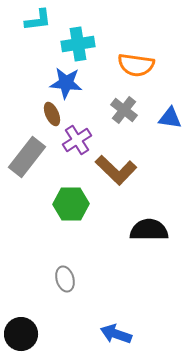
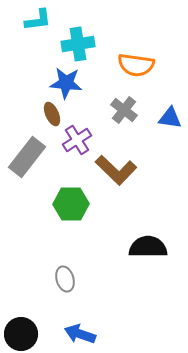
black semicircle: moved 1 px left, 17 px down
blue arrow: moved 36 px left
